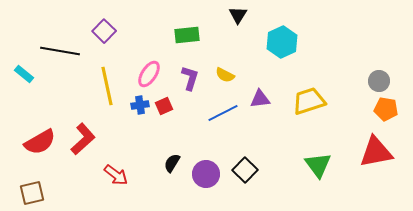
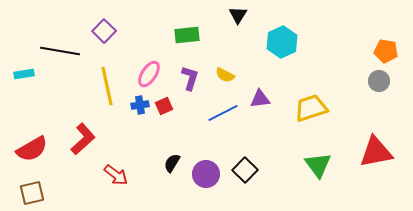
cyan rectangle: rotated 48 degrees counterclockwise
yellow trapezoid: moved 2 px right, 7 px down
orange pentagon: moved 58 px up
red semicircle: moved 8 px left, 7 px down
